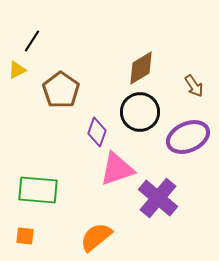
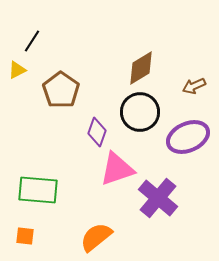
brown arrow: rotated 100 degrees clockwise
